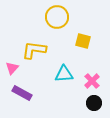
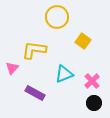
yellow square: rotated 21 degrees clockwise
cyan triangle: rotated 18 degrees counterclockwise
purple rectangle: moved 13 px right
